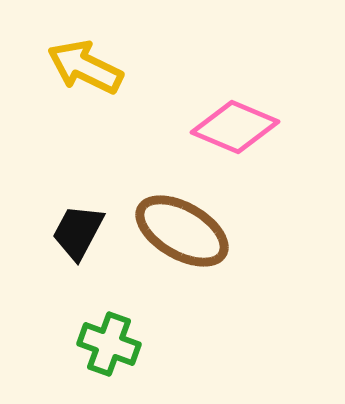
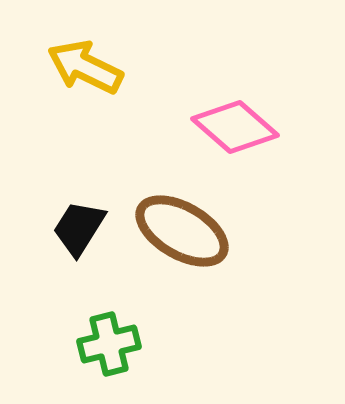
pink diamond: rotated 18 degrees clockwise
black trapezoid: moved 1 px right, 4 px up; rotated 4 degrees clockwise
green cross: rotated 34 degrees counterclockwise
